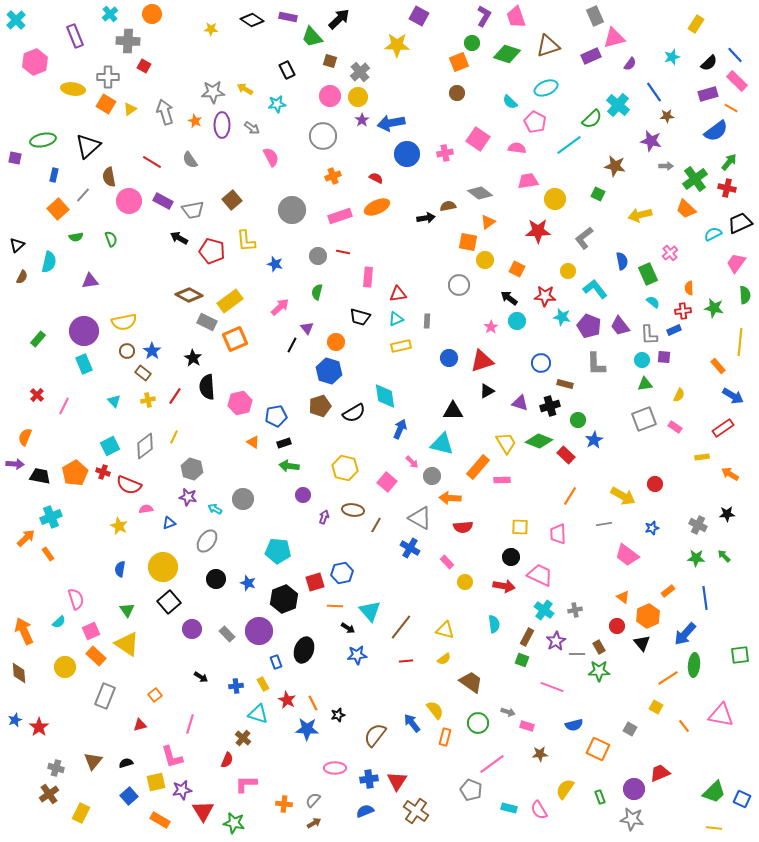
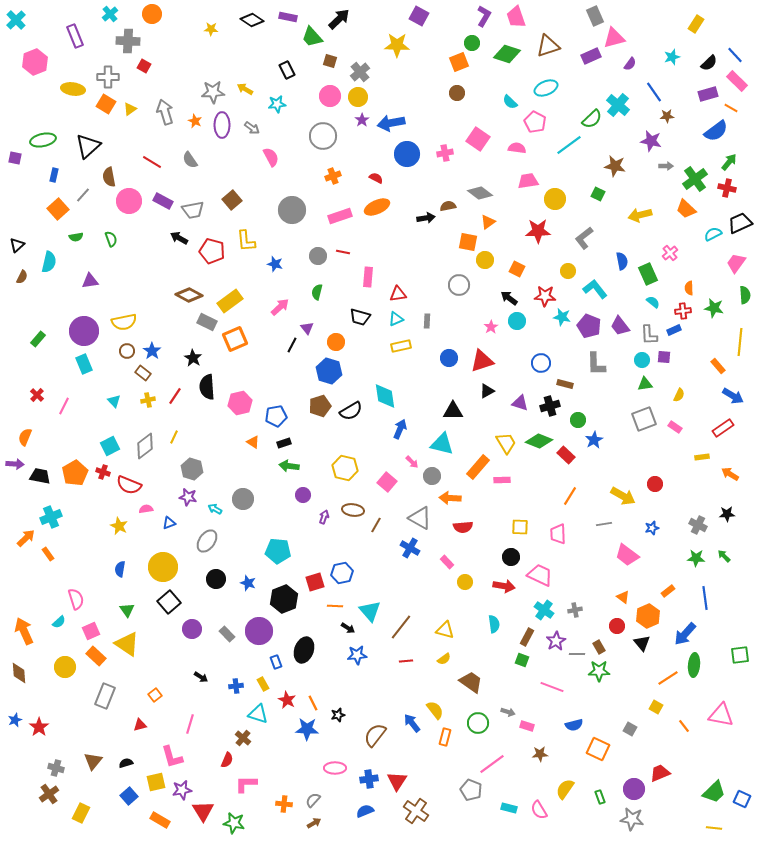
black semicircle at (354, 413): moved 3 px left, 2 px up
